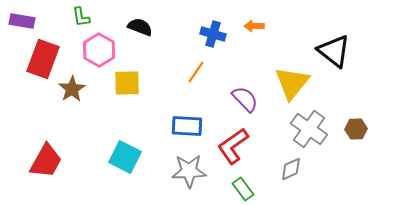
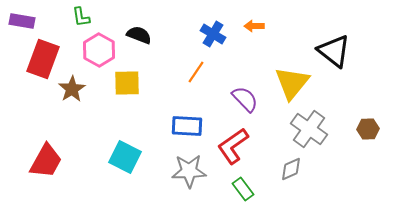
black semicircle: moved 1 px left, 8 px down
blue cross: rotated 15 degrees clockwise
brown hexagon: moved 12 px right
